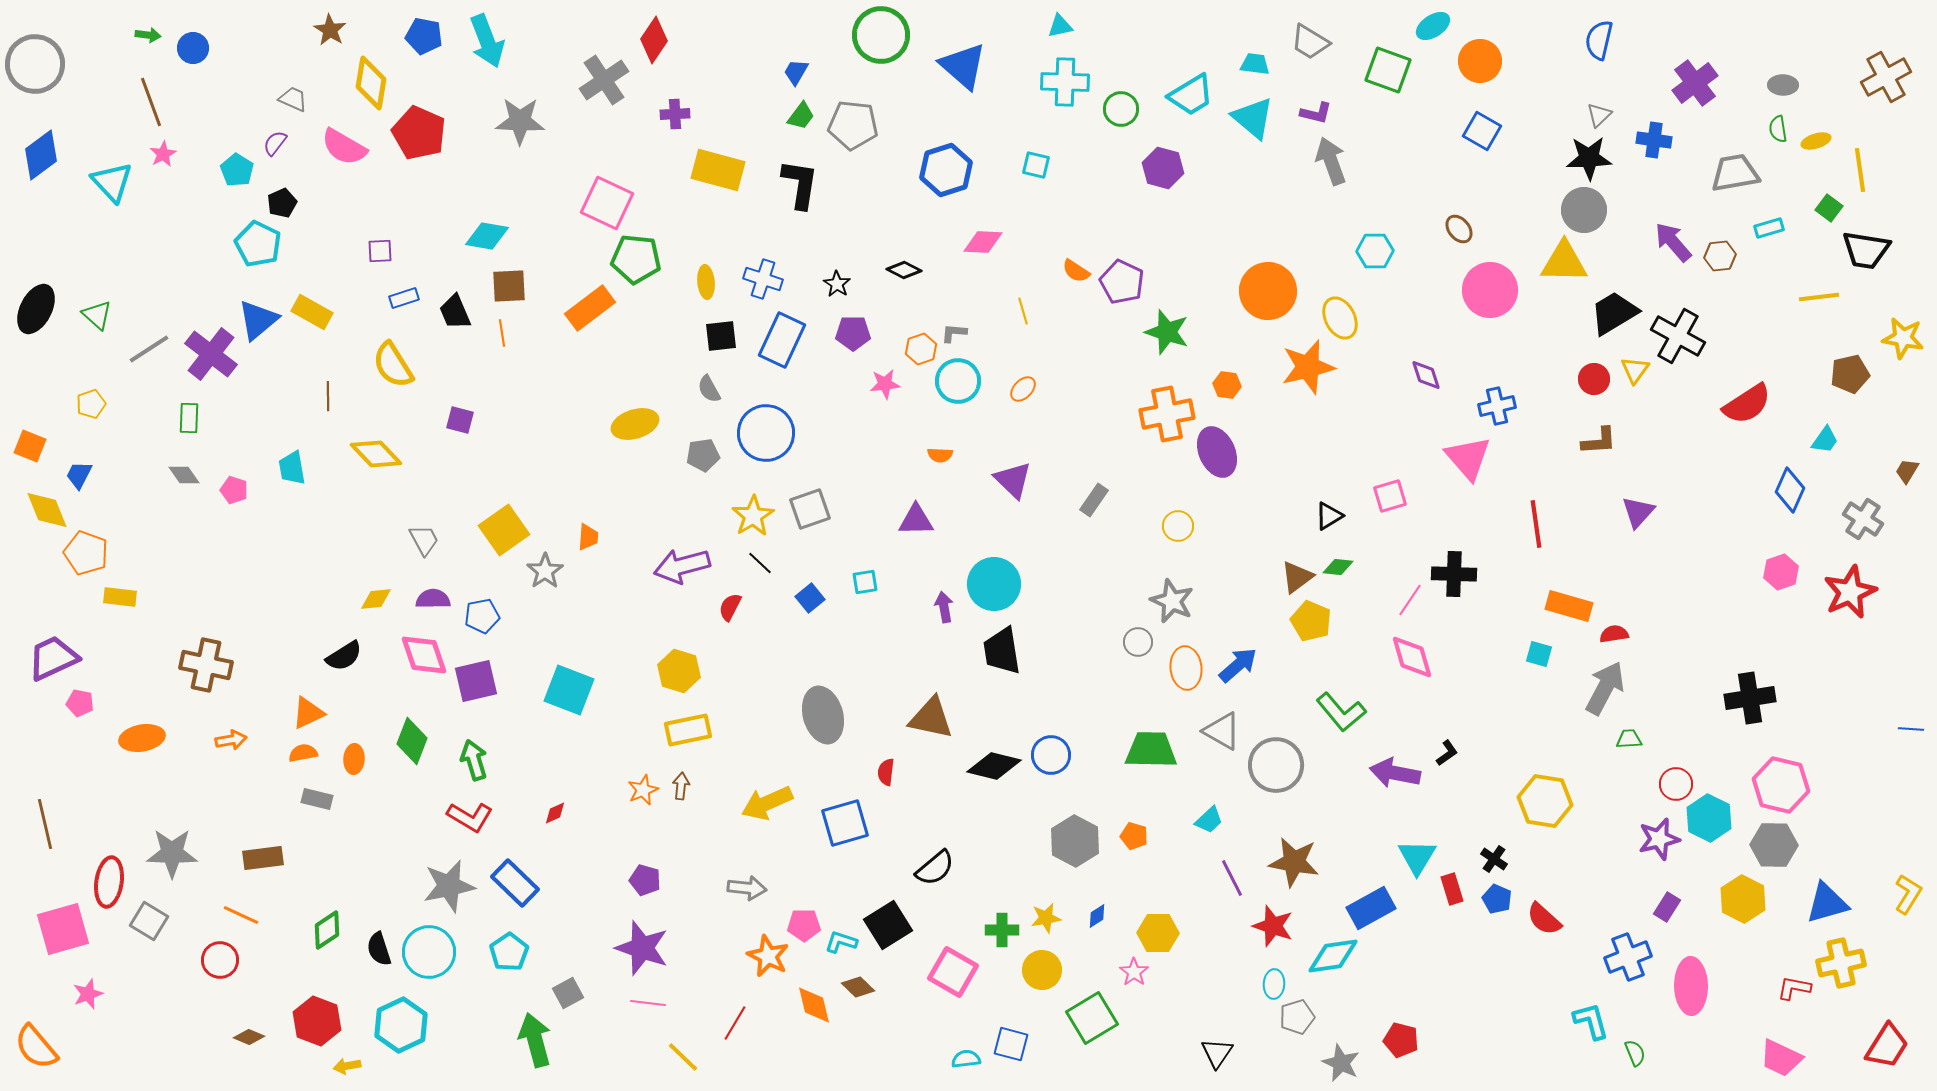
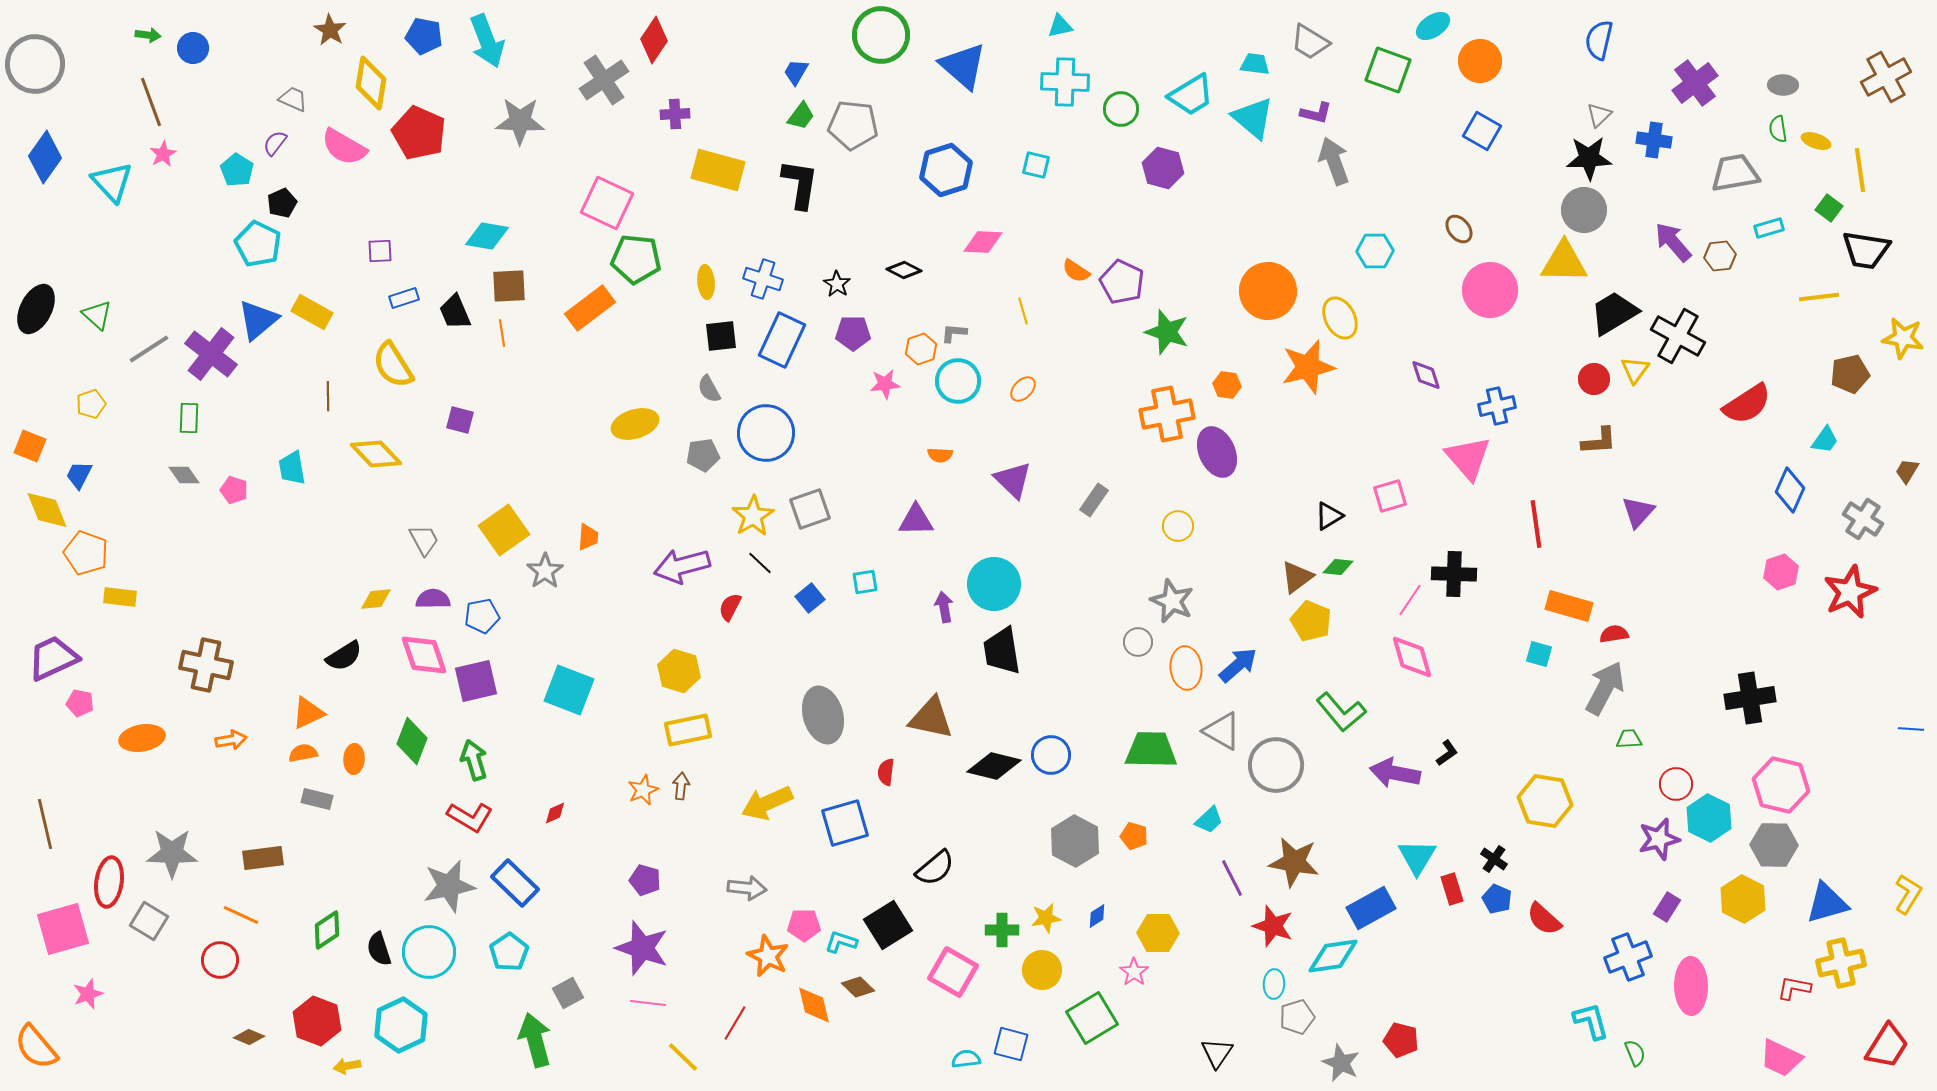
yellow ellipse at (1816, 141): rotated 36 degrees clockwise
blue diamond at (41, 155): moved 4 px right, 2 px down; rotated 18 degrees counterclockwise
gray arrow at (1331, 161): moved 3 px right
